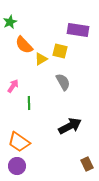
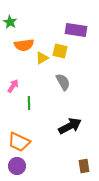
green star: rotated 16 degrees counterclockwise
purple rectangle: moved 2 px left
orange semicircle: rotated 54 degrees counterclockwise
yellow triangle: moved 1 px right, 1 px up
orange trapezoid: rotated 10 degrees counterclockwise
brown rectangle: moved 3 px left, 2 px down; rotated 16 degrees clockwise
